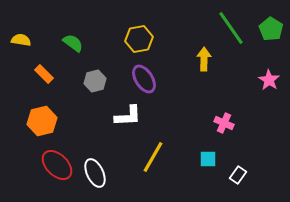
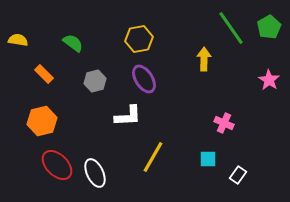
green pentagon: moved 2 px left, 2 px up; rotated 10 degrees clockwise
yellow semicircle: moved 3 px left
